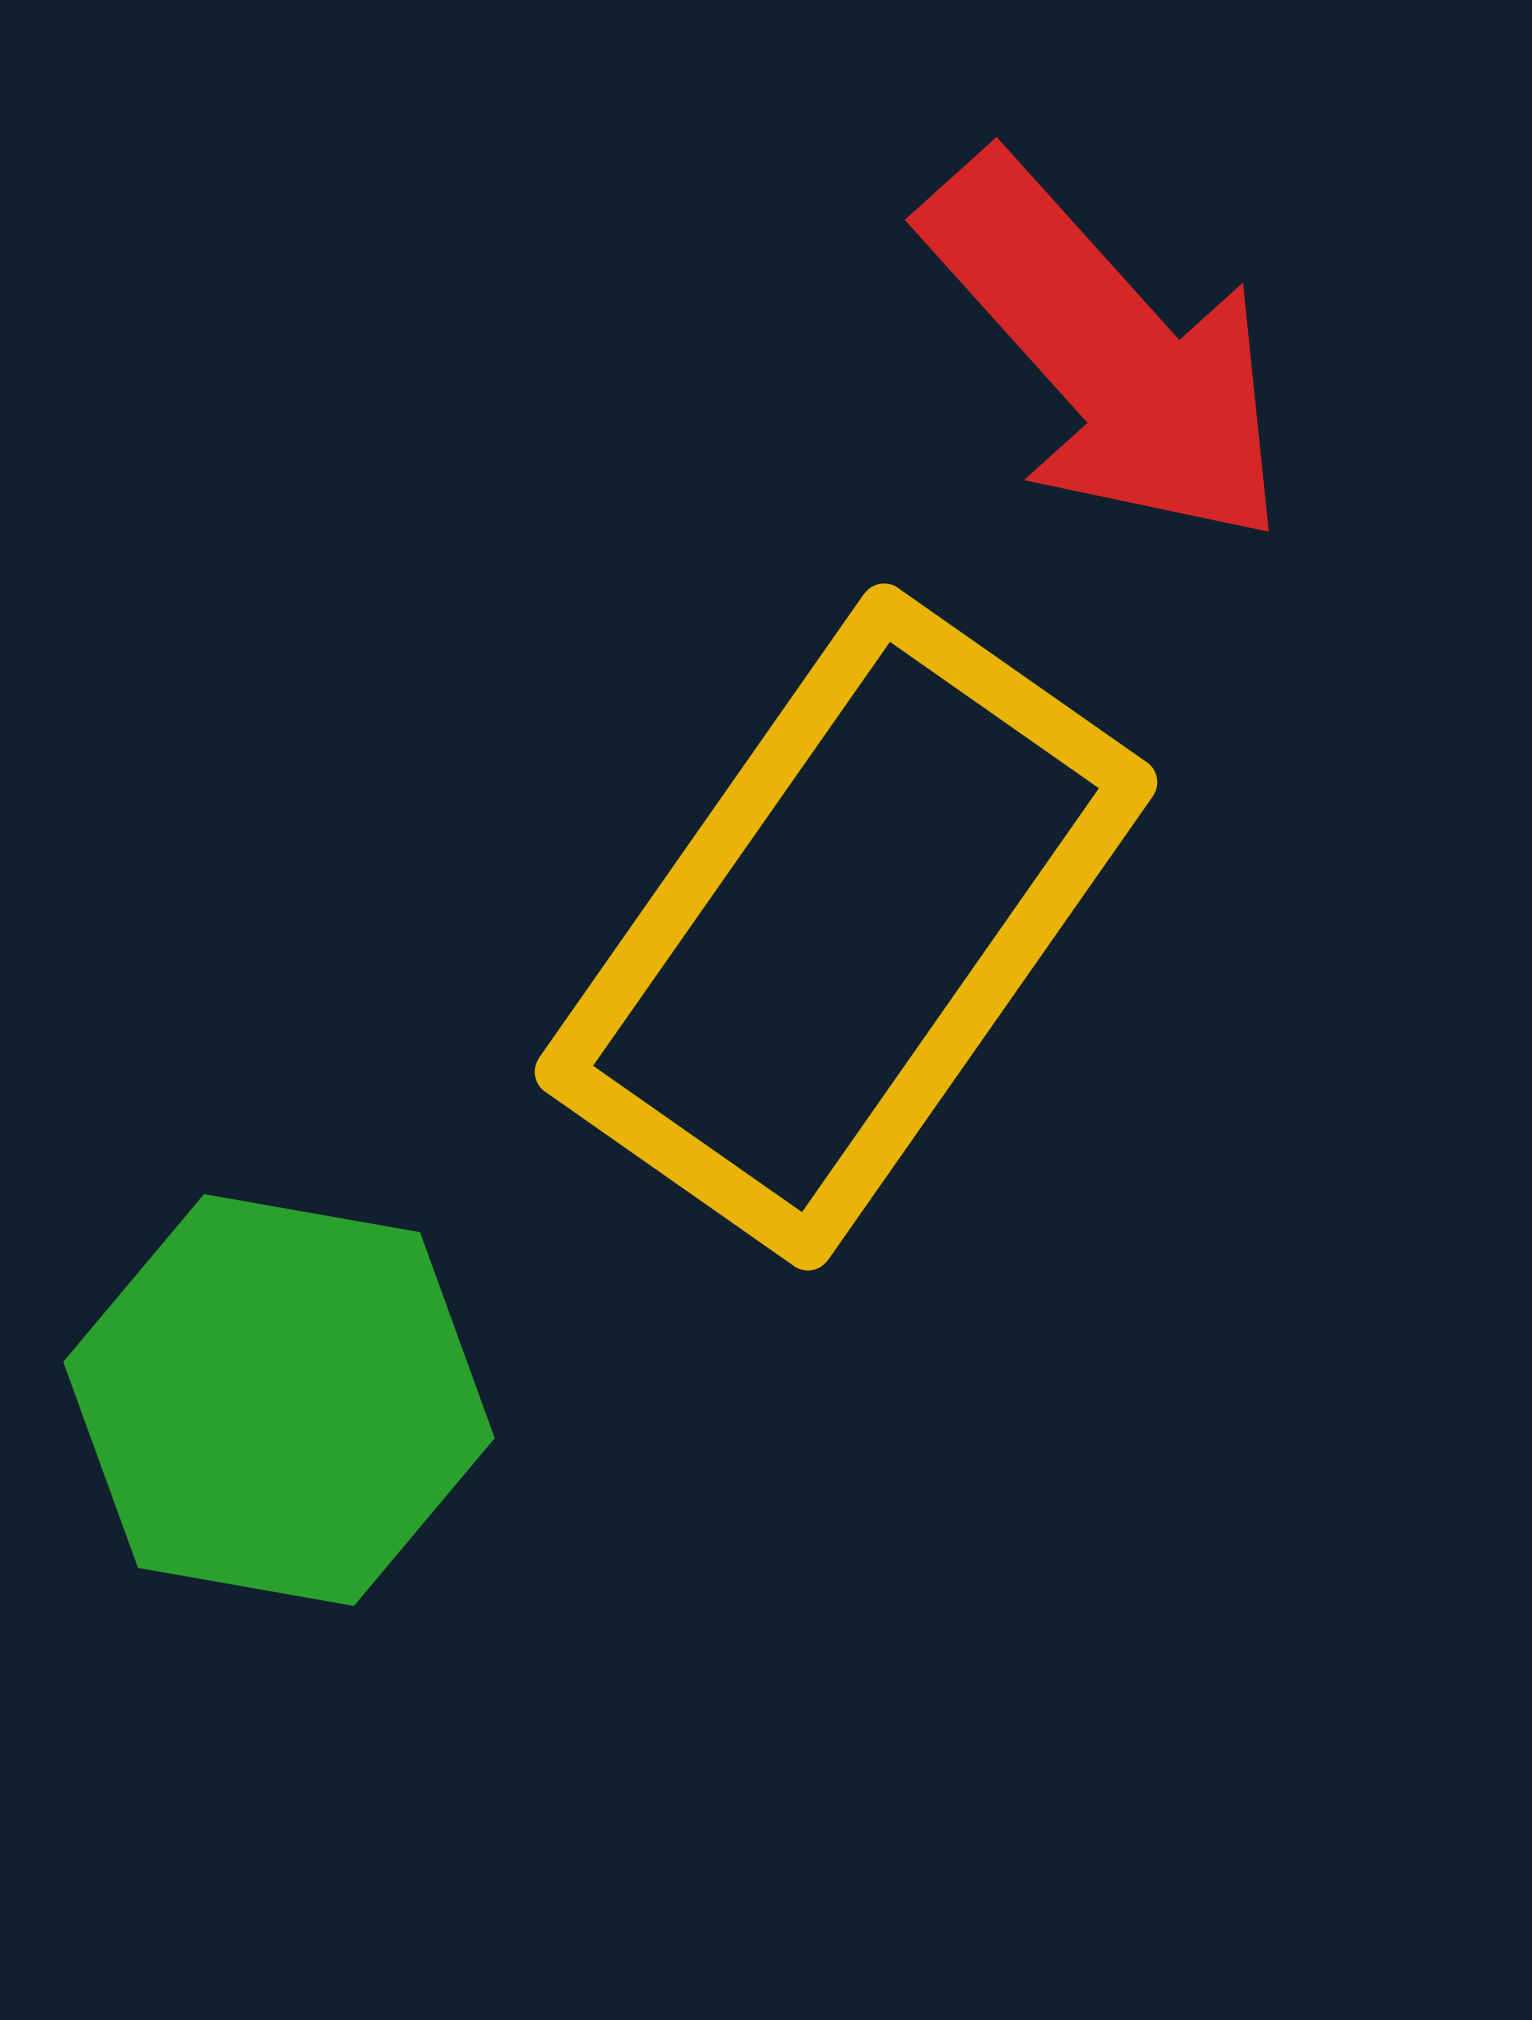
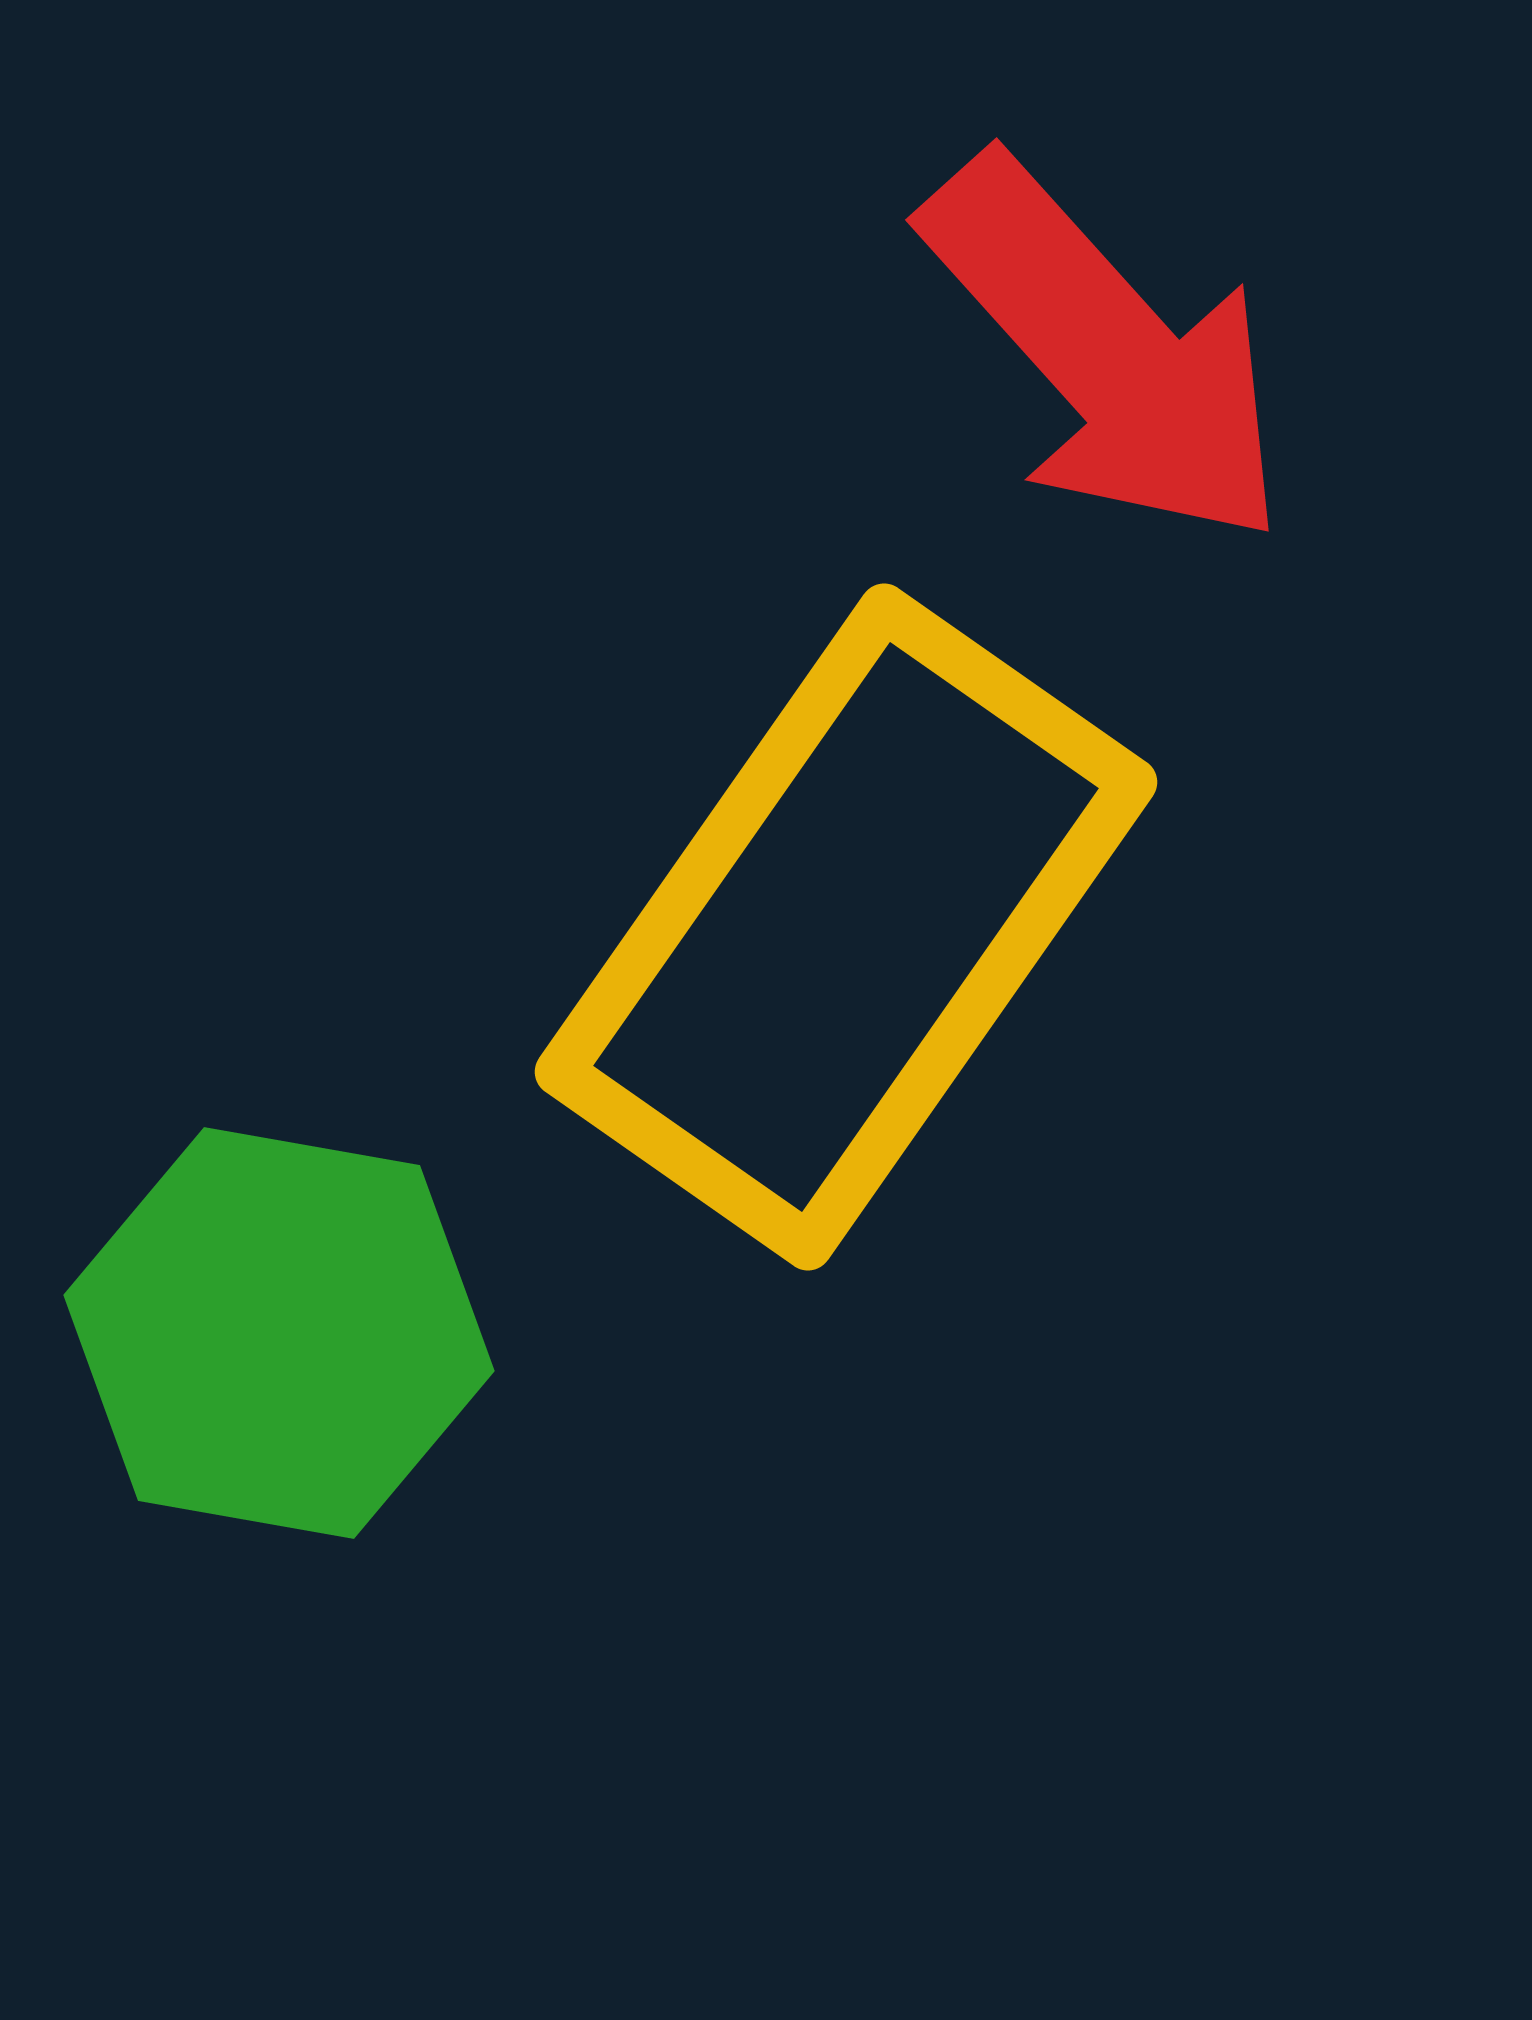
green hexagon: moved 67 px up
